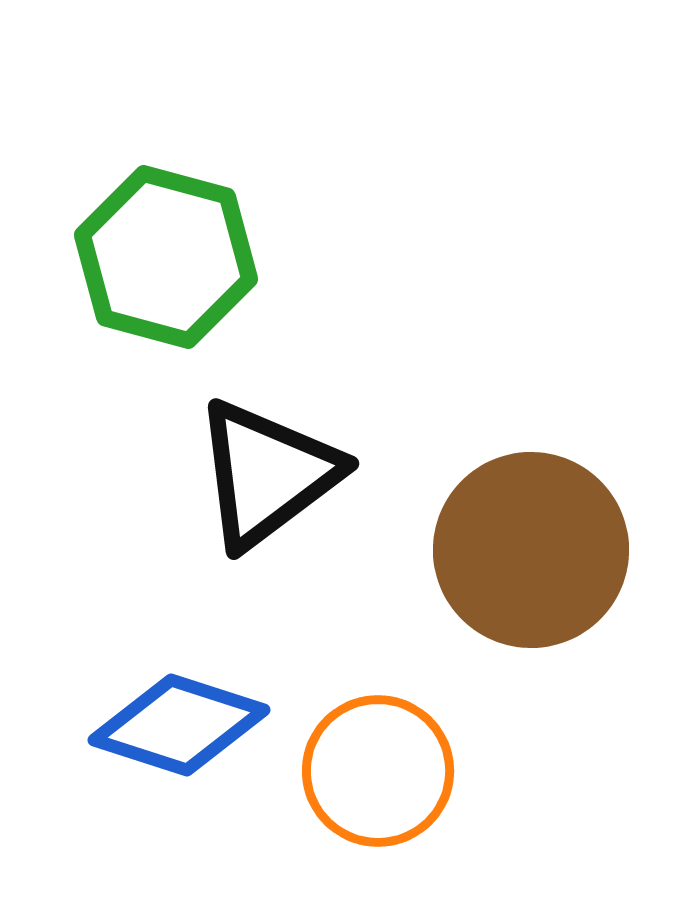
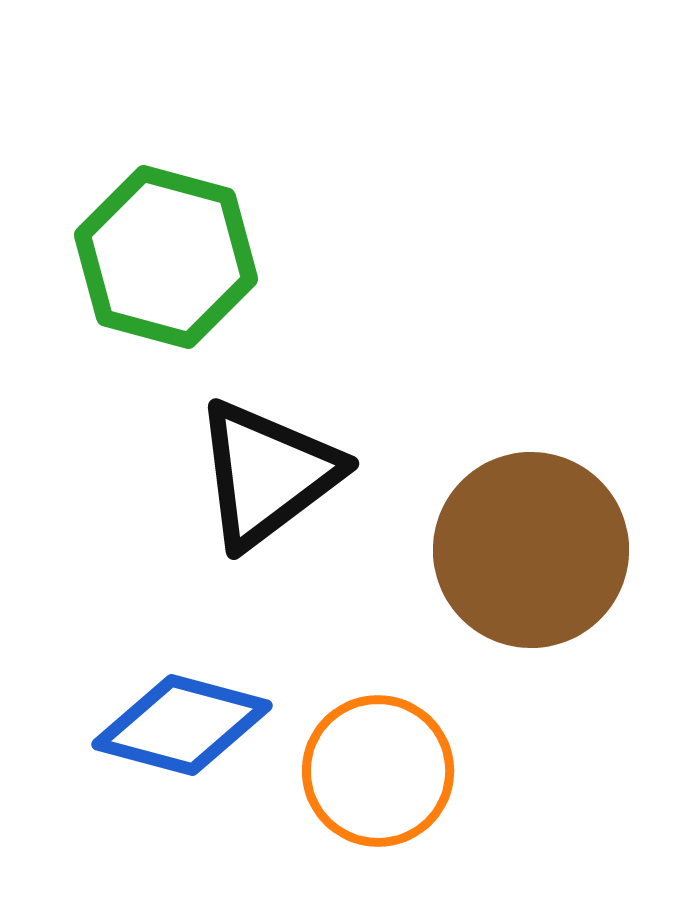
blue diamond: moved 3 px right; rotated 3 degrees counterclockwise
